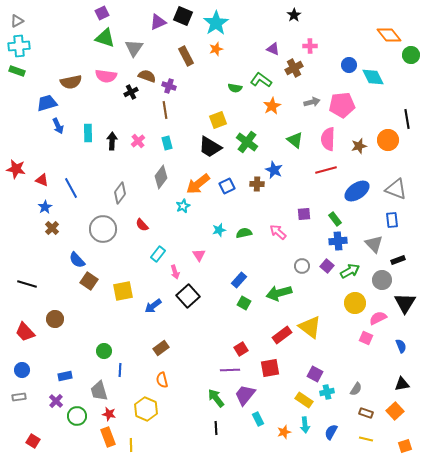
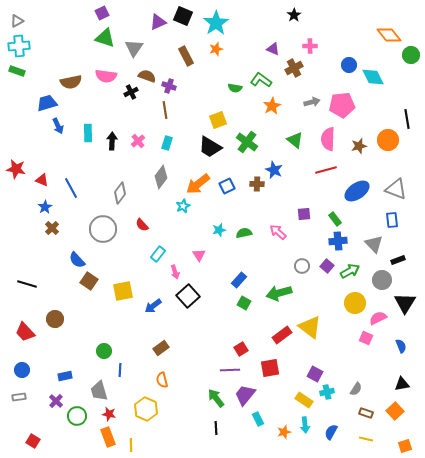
cyan rectangle at (167, 143): rotated 32 degrees clockwise
